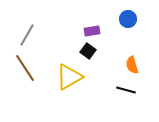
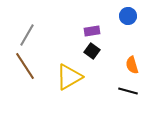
blue circle: moved 3 px up
black square: moved 4 px right
brown line: moved 2 px up
black line: moved 2 px right, 1 px down
